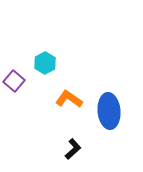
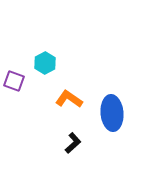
purple square: rotated 20 degrees counterclockwise
blue ellipse: moved 3 px right, 2 px down
black L-shape: moved 6 px up
